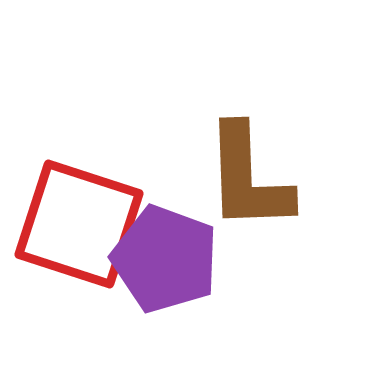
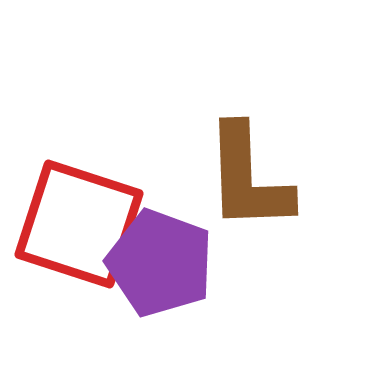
purple pentagon: moved 5 px left, 4 px down
